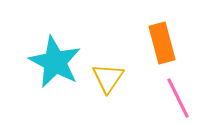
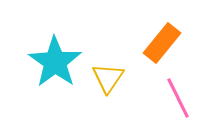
orange rectangle: rotated 54 degrees clockwise
cyan star: rotated 8 degrees clockwise
